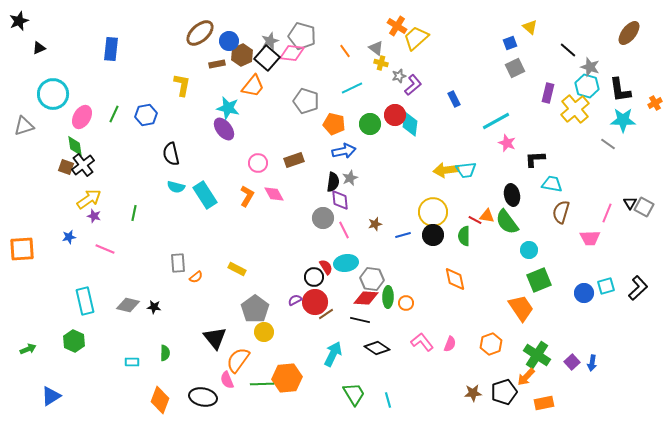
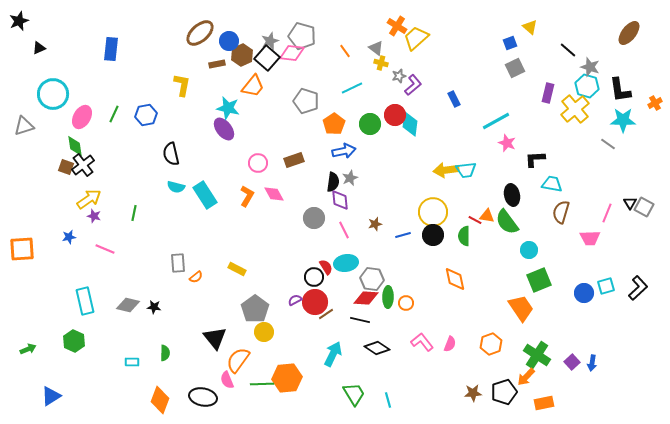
orange pentagon at (334, 124): rotated 25 degrees clockwise
gray circle at (323, 218): moved 9 px left
